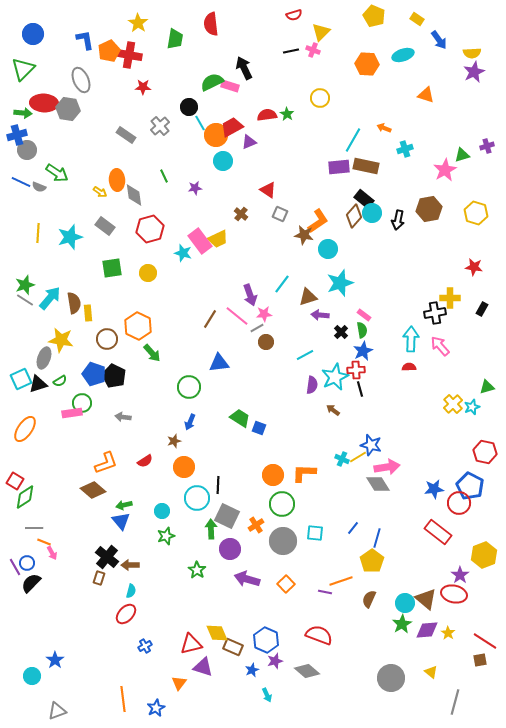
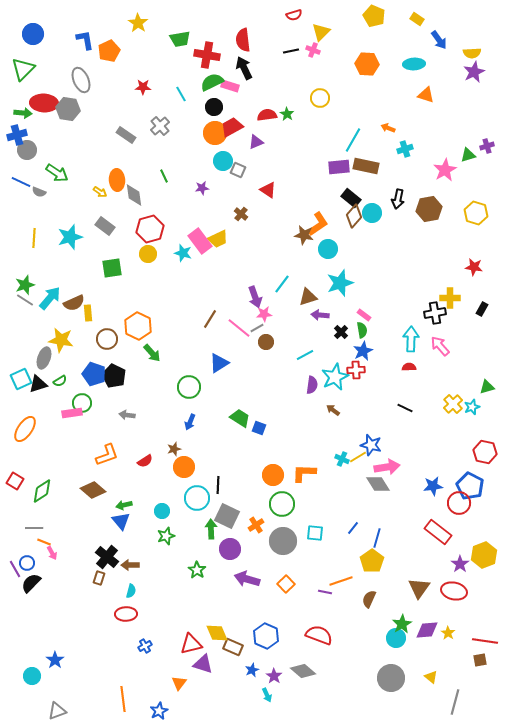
red semicircle at (211, 24): moved 32 px right, 16 px down
green trapezoid at (175, 39): moved 5 px right; rotated 70 degrees clockwise
red cross at (129, 55): moved 78 px right
cyan ellipse at (403, 55): moved 11 px right, 9 px down; rotated 15 degrees clockwise
black circle at (189, 107): moved 25 px right
cyan line at (200, 123): moved 19 px left, 29 px up
orange arrow at (384, 128): moved 4 px right
orange circle at (216, 135): moved 1 px left, 2 px up
purple triangle at (249, 142): moved 7 px right
green triangle at (462, 155): moved 6 px right
gray semicircle at (39, 187): moved 5 px down
purple star at (195, 188): moved 7 px right
black rectangle at (364, 199): moved 13 px left, 1 px up
gray square at (280, 214): moved 42 px left, 44 px up
black arrow at (398, 220): moved 21 px up
orange L-shape at (318, 221): moved 3 px down
yellow line at (38, 233): moved 4 px left, 5 px down
yellow circle at (148, 273): moved 19 px up
purple arrow at (250, 295): moved 5 px right, 2 px down
brown semicircle at (74, 303): rotated 75 degrees clockwise
pink line at (237, 316): moved 2 px right, 12 px down
blue triangle at (219, 363): rotated 25 degrees counterclockwise
black line at (360, 389): moved 45 px right, 19 px down; rotated 49 degrees counterclockwise
gray arrow at (123, 417): moved 4 px right, 2 px up
brown star at (174, 441): moved 8 px down
orange L-shape at (106, 463): moved 1 px right, 8 px up
blue star at (434, 489): moved 1 px left, 3 px up
green diamond at (25, 497): moved 17 px right, 6 px up
purple line at (15, 567): moved 2 px down
purple star at (460, 575): moved 11 px up
red ellipse at (454, 594): moved 3 px up
brown triangle at (426, 599): moved 7 px left, 11 px up; rotated 25 degrees clockwise
cyan circle at (405, 603): moved 9 px left, 35 px down
red ellipse at (126, 614): rotated 45 degrees clockwise
blue hexagon at (266, 640): moved 4 px up
red line at (485, 641): rotated 25 degrees counterclockwise
purple star at (275, 661): moved 1 px left, 15 px down; rotated 21 degrees counterclockwise
purple triangle at (203, 667): moved 3 px up
gray diamond at (307, 671): moved 4 px left
yellow triangle at (431, 672): moved 5 px down
blue star at (156, 708): moved 3 px right, 3 px down
